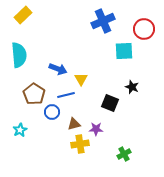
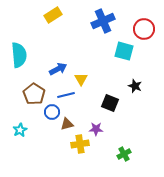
yellow rectangle: moved 30 px right; rotated 12 degrees clockwise
cyan square: rotated 18 degrees clockwise
blue arrow: rotated 48 degrees counterclockwise
black star: moved 3 px right, 1 px up
brown triangle: moved 7 px left
